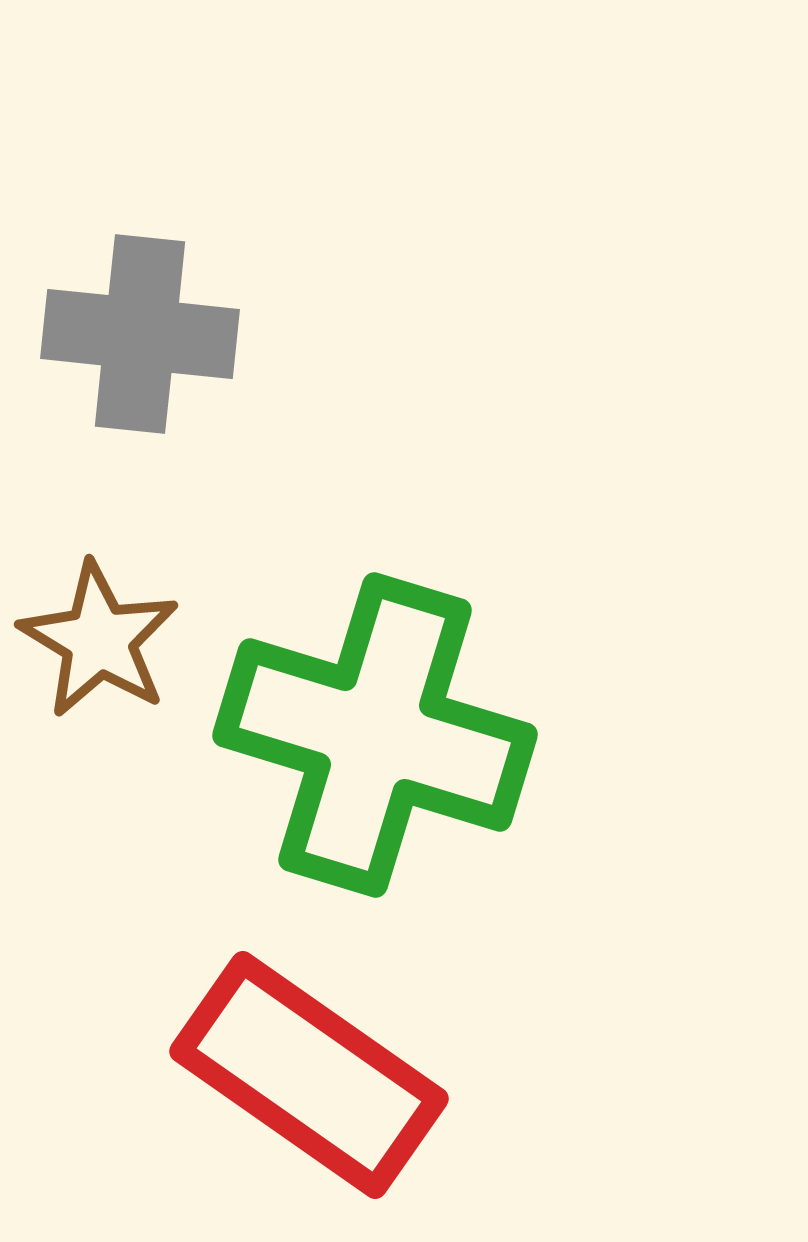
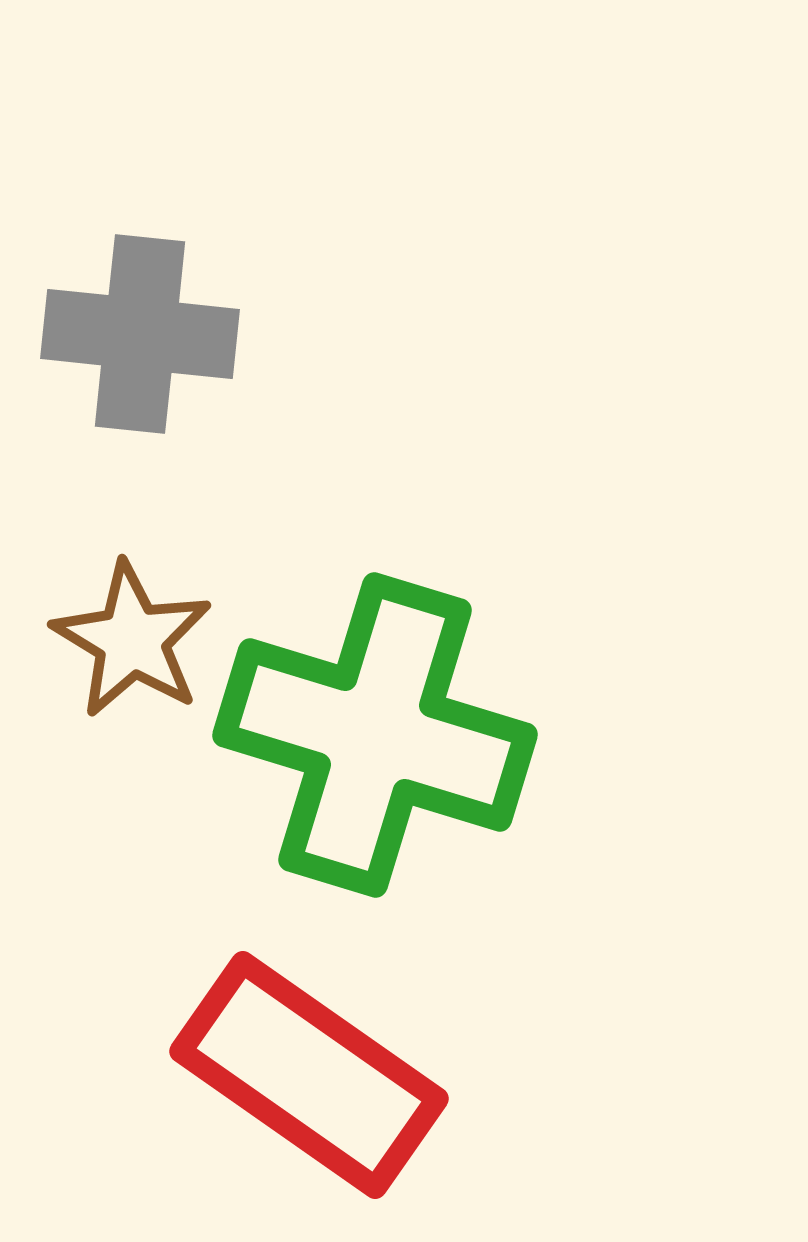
brown star: moved 33 px right
